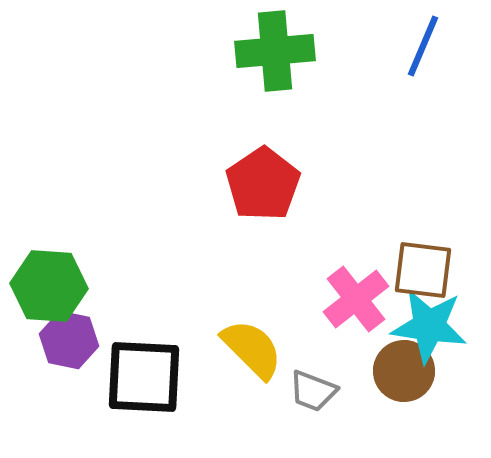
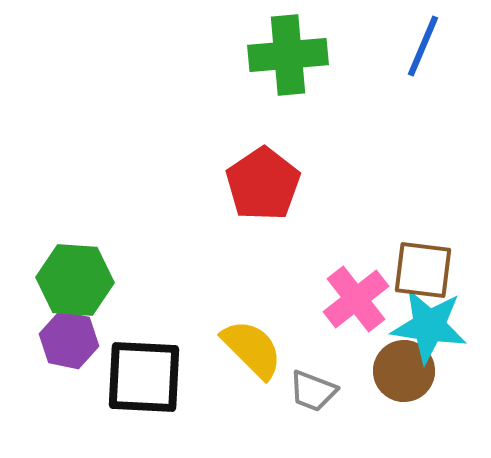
green cross: moved 13 px right, 4 px down
green hexagon: moved 26 px right, 6 px up
